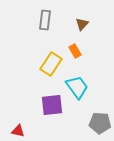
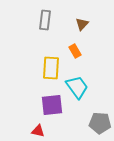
yellow rectangle: moved 4 px down; rotated 30 degrees counterclockwise
red triangle: moved 20 px right
